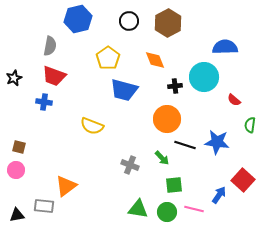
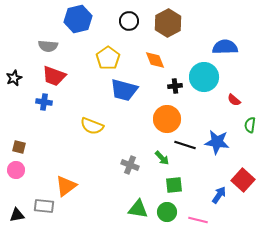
gray semicircle: moved 2 px left; rotated 84 degrees clockwise
pink line: moved 4 px right, 11 px down
